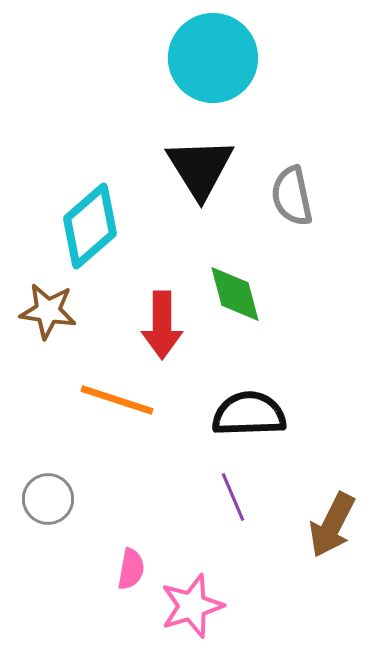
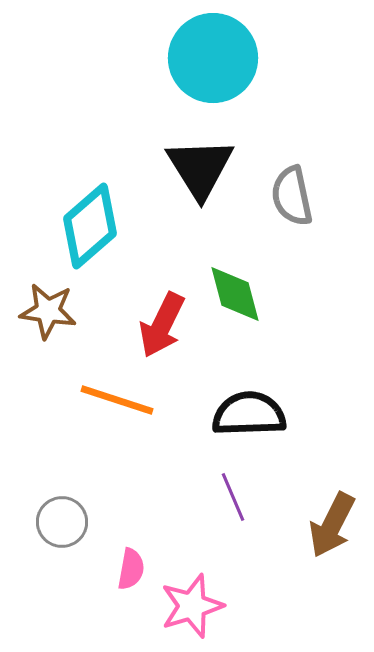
red arrow: rotated 26 degrees clockwise
gray circle: moved 14 px right, 23 px down
